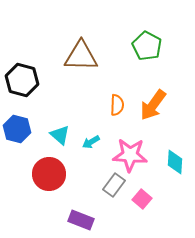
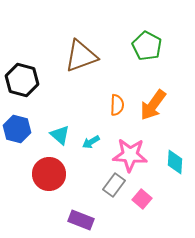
brown triangle: rotated 21 degrees counterclockwise
